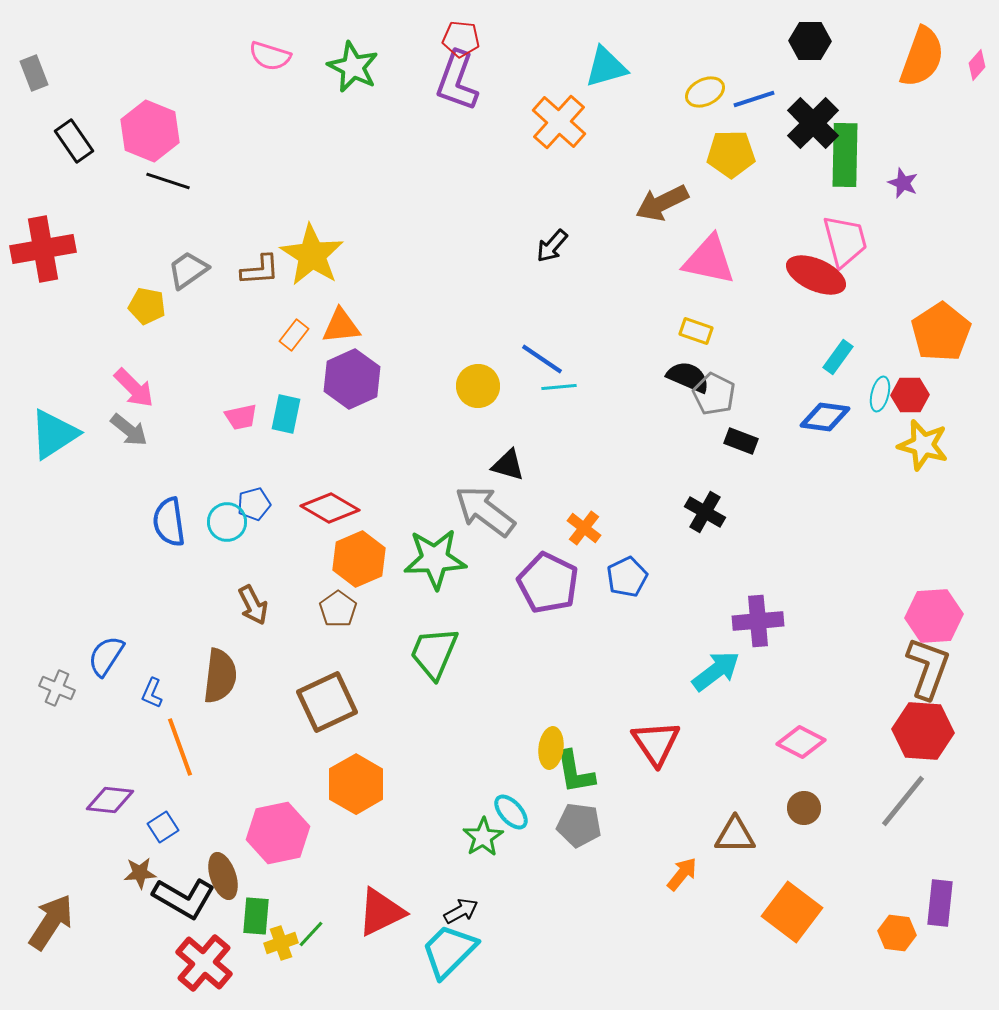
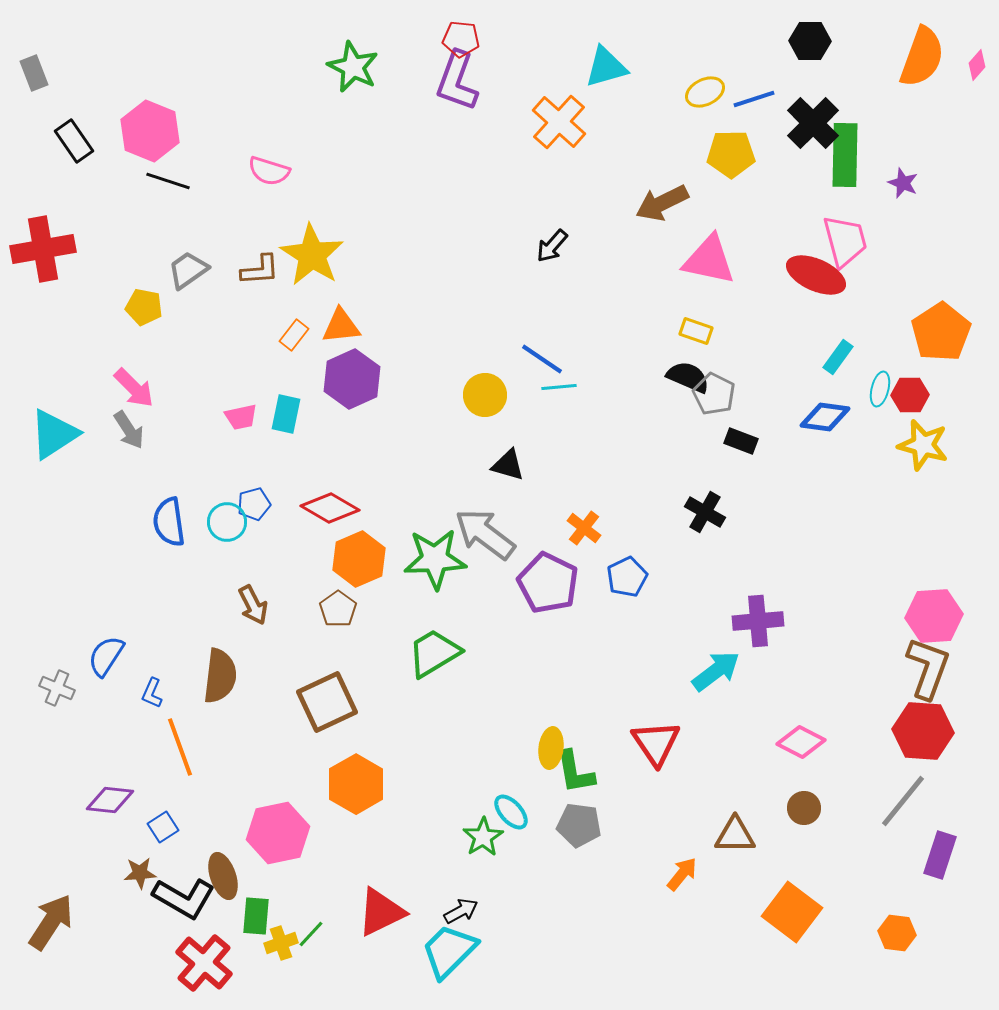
pink semicircle at (270, 56): moved 1 px left, 115 px down
yellow pentagon at (147, 306): moved 3 px left, 1 px down
yellow circle at (478, 386): moved 7 px right, 9 px down
cyan ellipse at (880, 394): moved 5 px up
gray arrow at (129, 430): rotated 18 degrees clockwise
gray arrow at (485, 511): moved 23 px down
green trapezoid at (434, 653): rotated 36 degrees clockwise
purple rectangle at (940, 903): moved 48 px up; rotated 12 degrees clockwise
